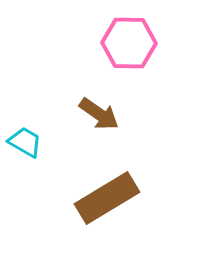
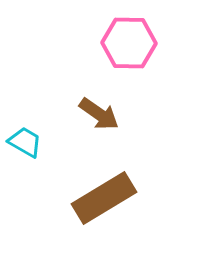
brown rectangle: moved 3 px left
